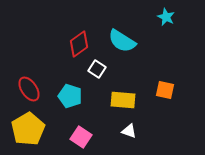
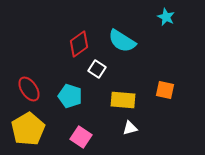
white triangle: moved 1 px right, 3 px up; rotated 35 degrees counterclockwise
